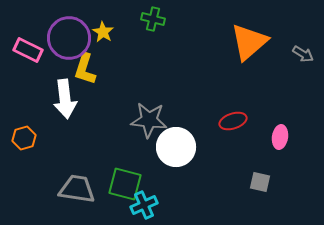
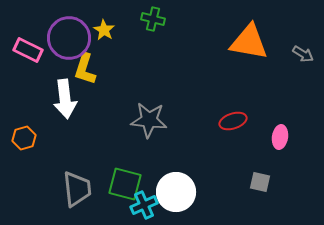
yellow star: moved 1 px right, 2 px up
orange triangle: rotated 51 degrees clockwise
white circle: moved 45 px down
gray trapezoid: rotated 75 degrees clockwise
